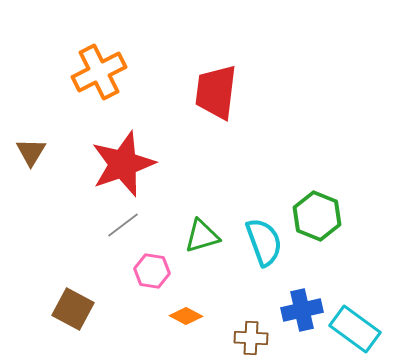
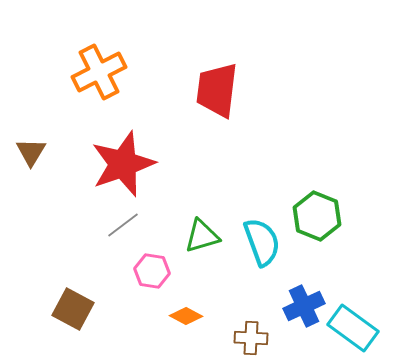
red trapezoid: moved 1 px right, 2 px up
cyan semicircle: moved 2 px left
blue cross: moved 2 px right, 4 px up; rotated 12 degrees counterclockwise
cyan rectangle: moved 2 px left, 1 px up
